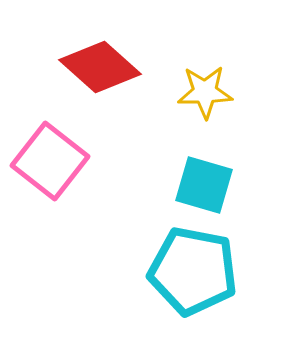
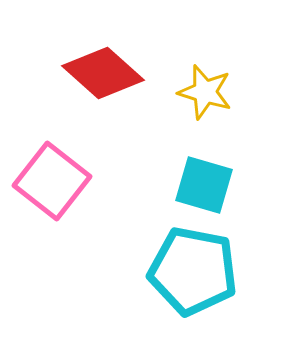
red diamond: moved 3 px right, 6 px down
yellow star: rotated 18 degrees clockwise
pink square: moved 2 px right, 20 px down
